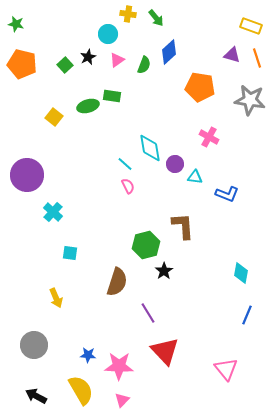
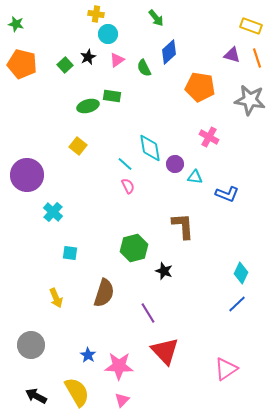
yellow cross at (128, 14): moved 32 px left
green semicircle at (144, 65): moved 3 px down; rotated 132 degrees clockwise
yellow square at (54, 117): moved 24 px right, 29 px down
green hexagon at (146, 245): moved 12 px left, 3 px down
black star at (164, 271): rotated 18 degrees counterclockwise
cyan diamond at (241, 273): rotated 15 degrees clockwise
brown semicircle at (117, 282): moved 13 px left, 11 px down
blue line at (247, 315): moved 10 px left, 11 px up; rotated 24 degrees clockwise
gray circle at (34, 345): moved 3 px left
blue star at (88, 355): rotated 28 degrees clockwise
pink triangle at (226, 369): rotated 35 degrees clockwise
yellow semicircle at (81, 390): moved 4 px left, 2 px down
